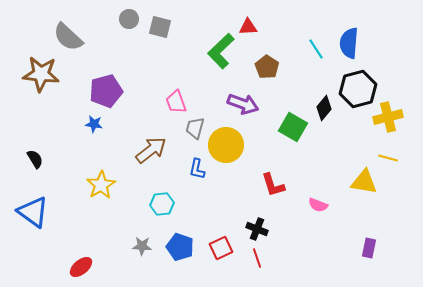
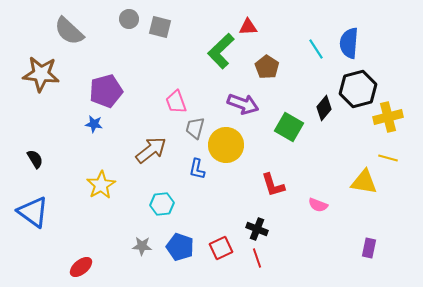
gray semicircle: moved 1 px right, 6 px up
green square: moved 4 px left
